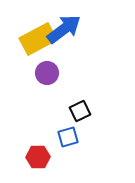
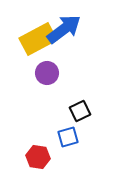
red hexagon: rotated 10 degrees clockwise
